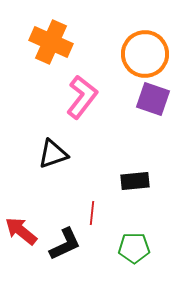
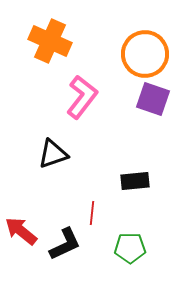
orange cross: moved 1 px left, 1 px up
green pentagon: moved 4 px left
